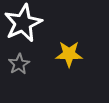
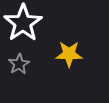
white star: rotated 9 degrees counterclockwise
